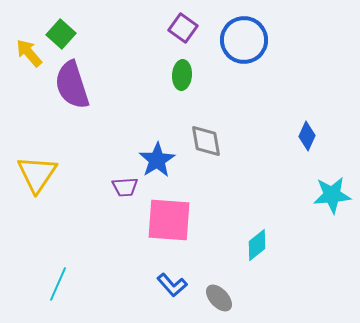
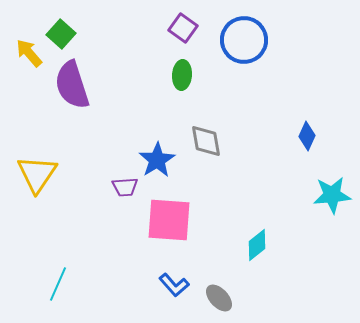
blue L-shape: moved 2 px right
